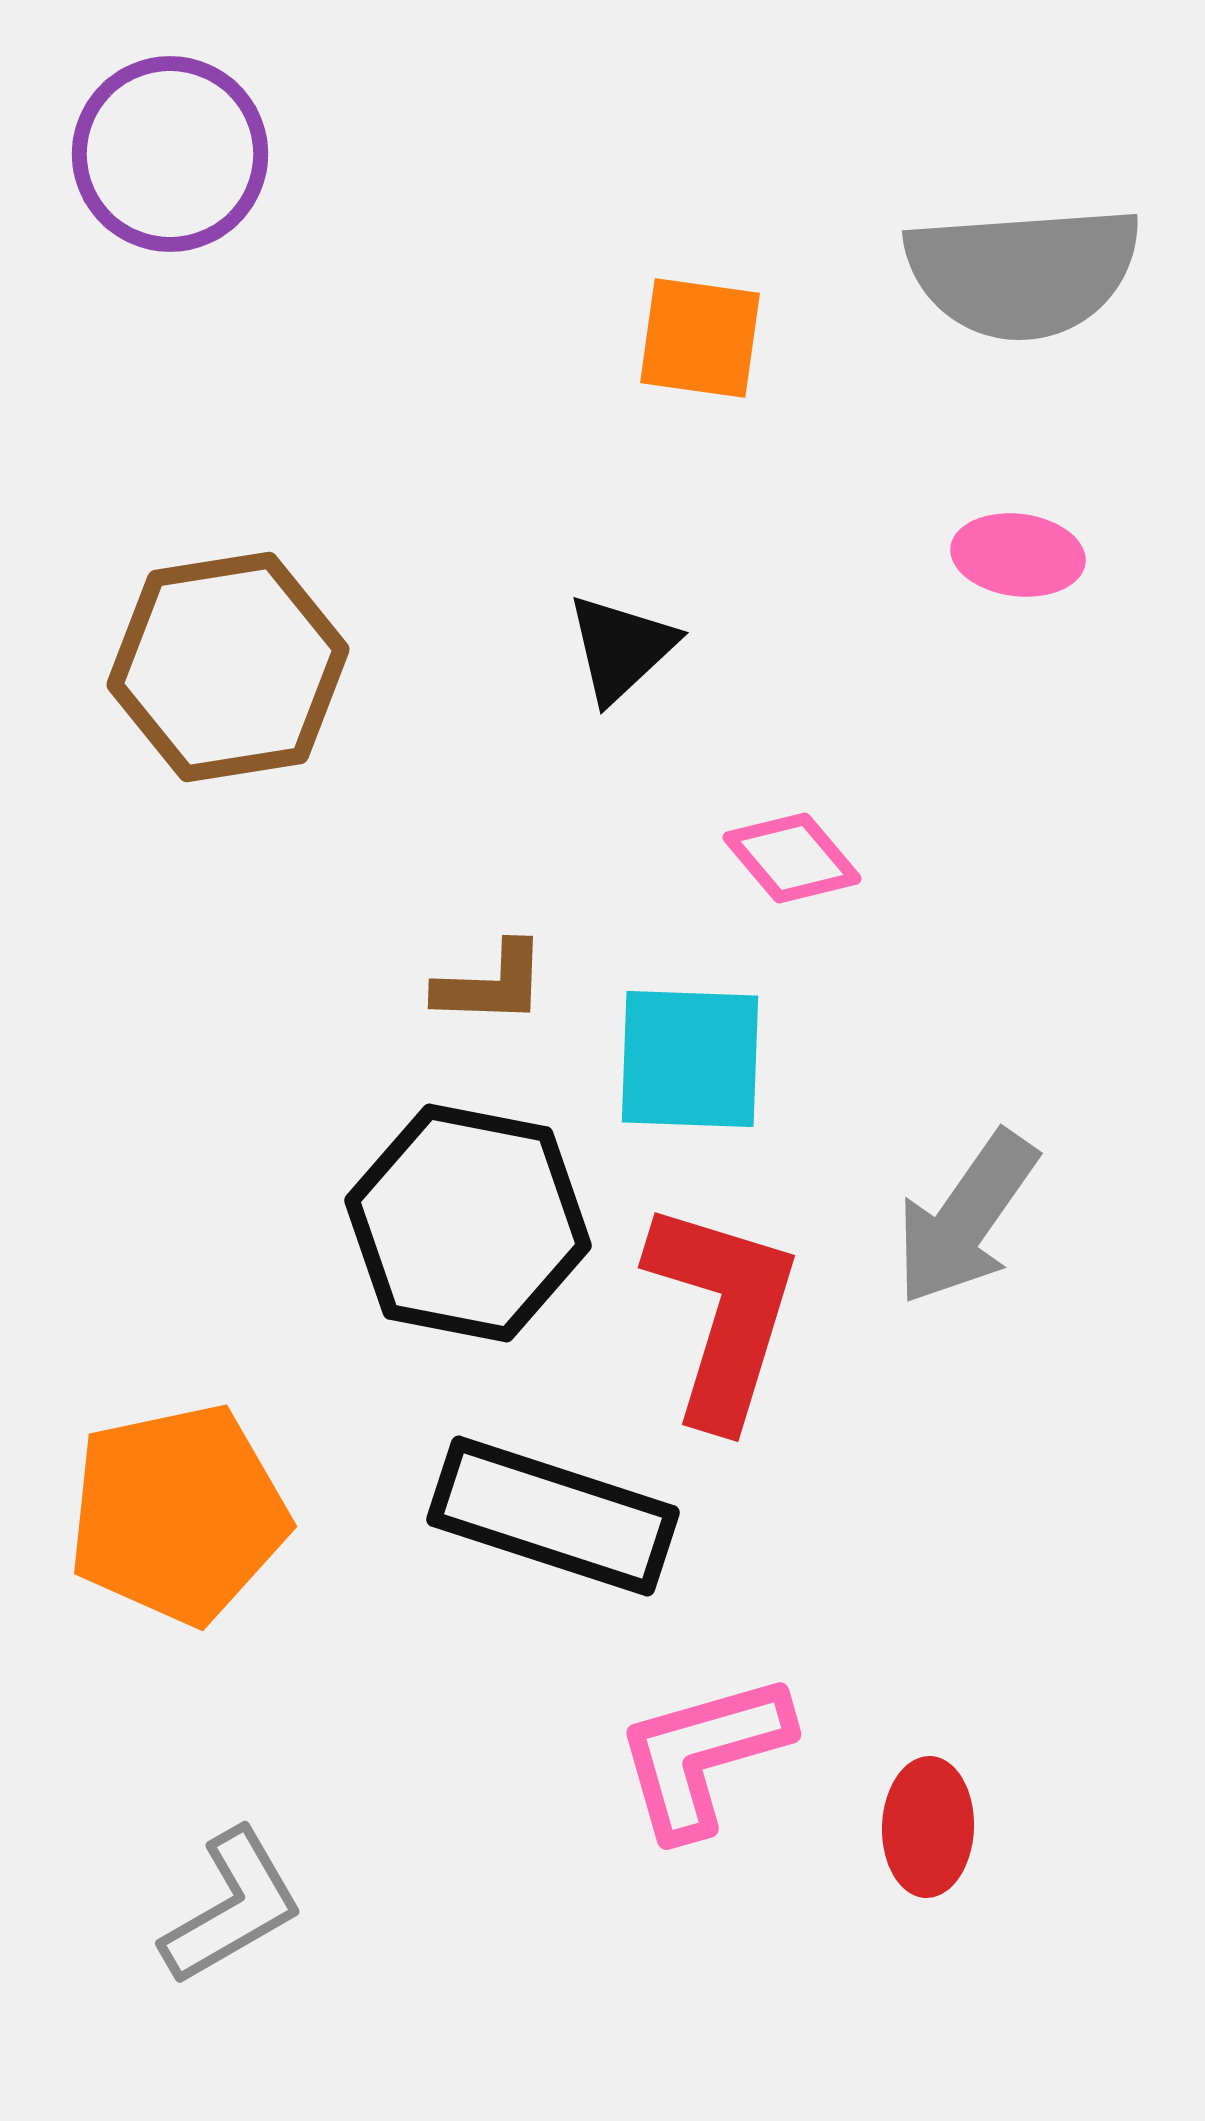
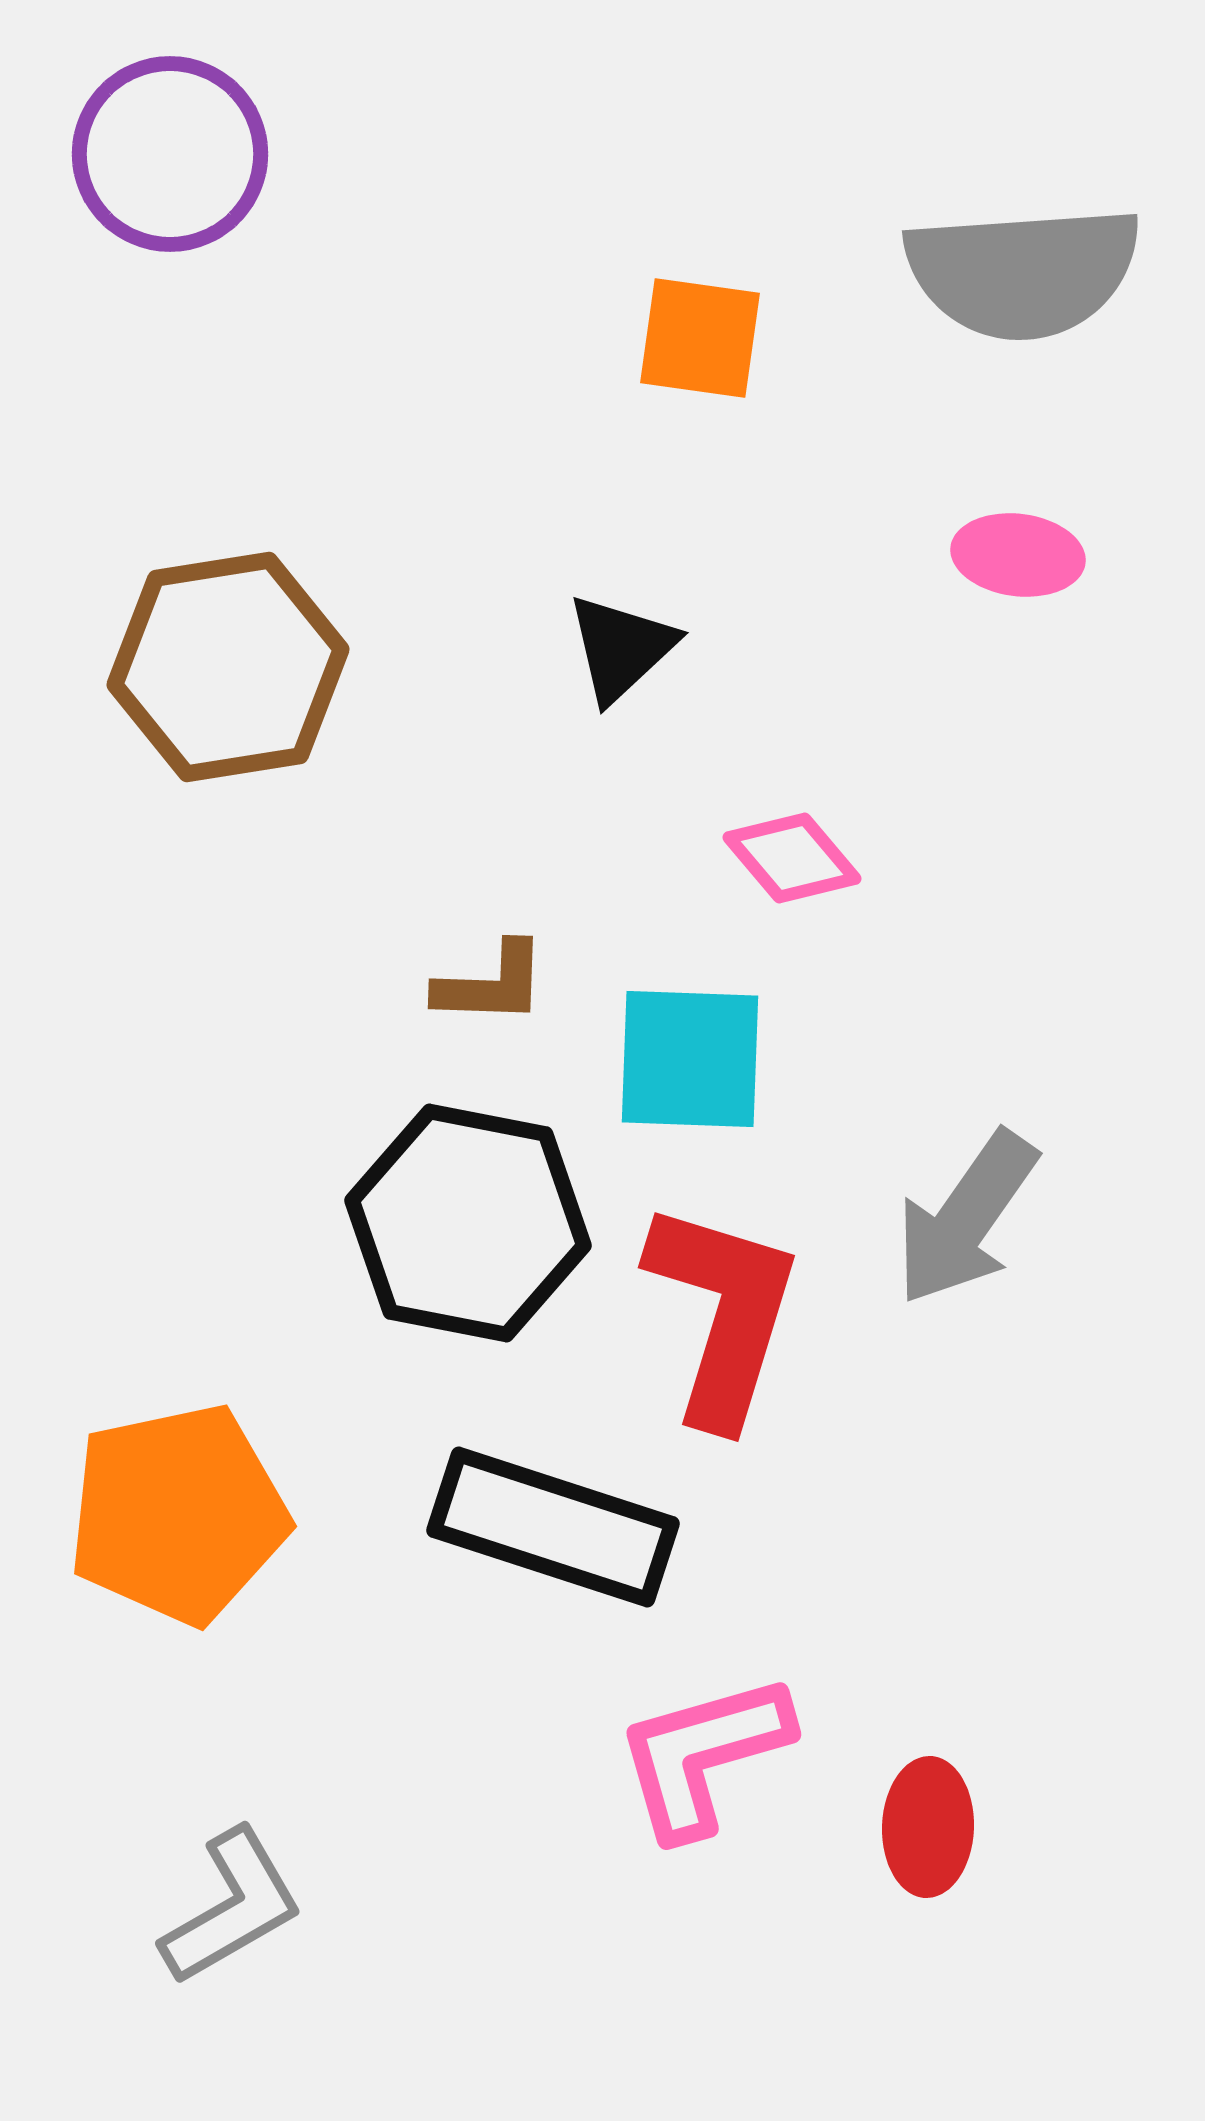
black rectangle: moved 11 px down
